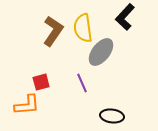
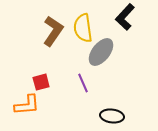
purple line: moved 1 px right
